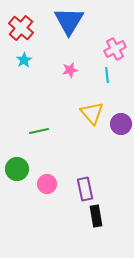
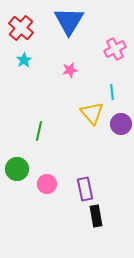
cyan line: moved 5 px right, 17 px down
green line: rotated 66 degrees counterclockwise
